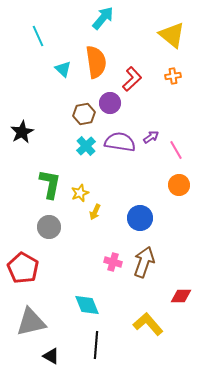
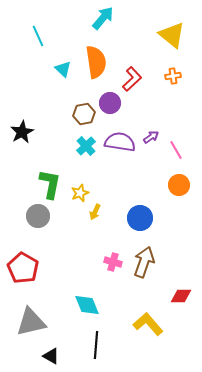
gray circle: moved 11 px left, 11 px up
